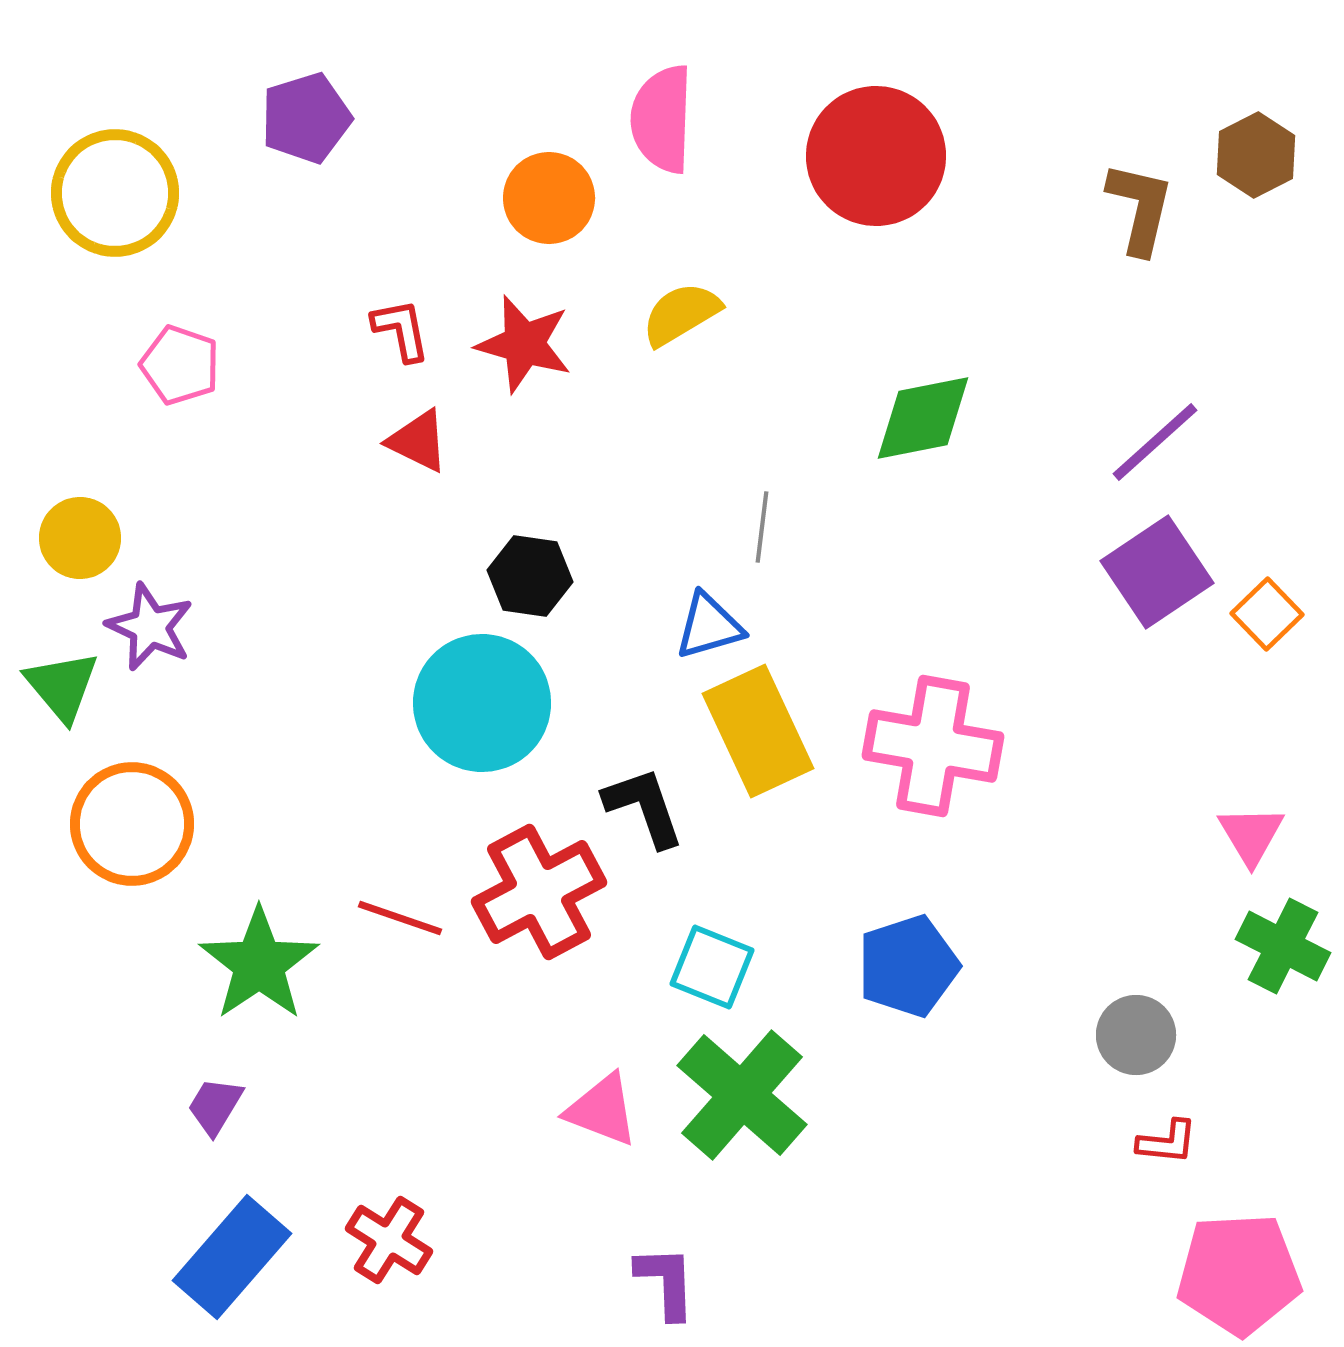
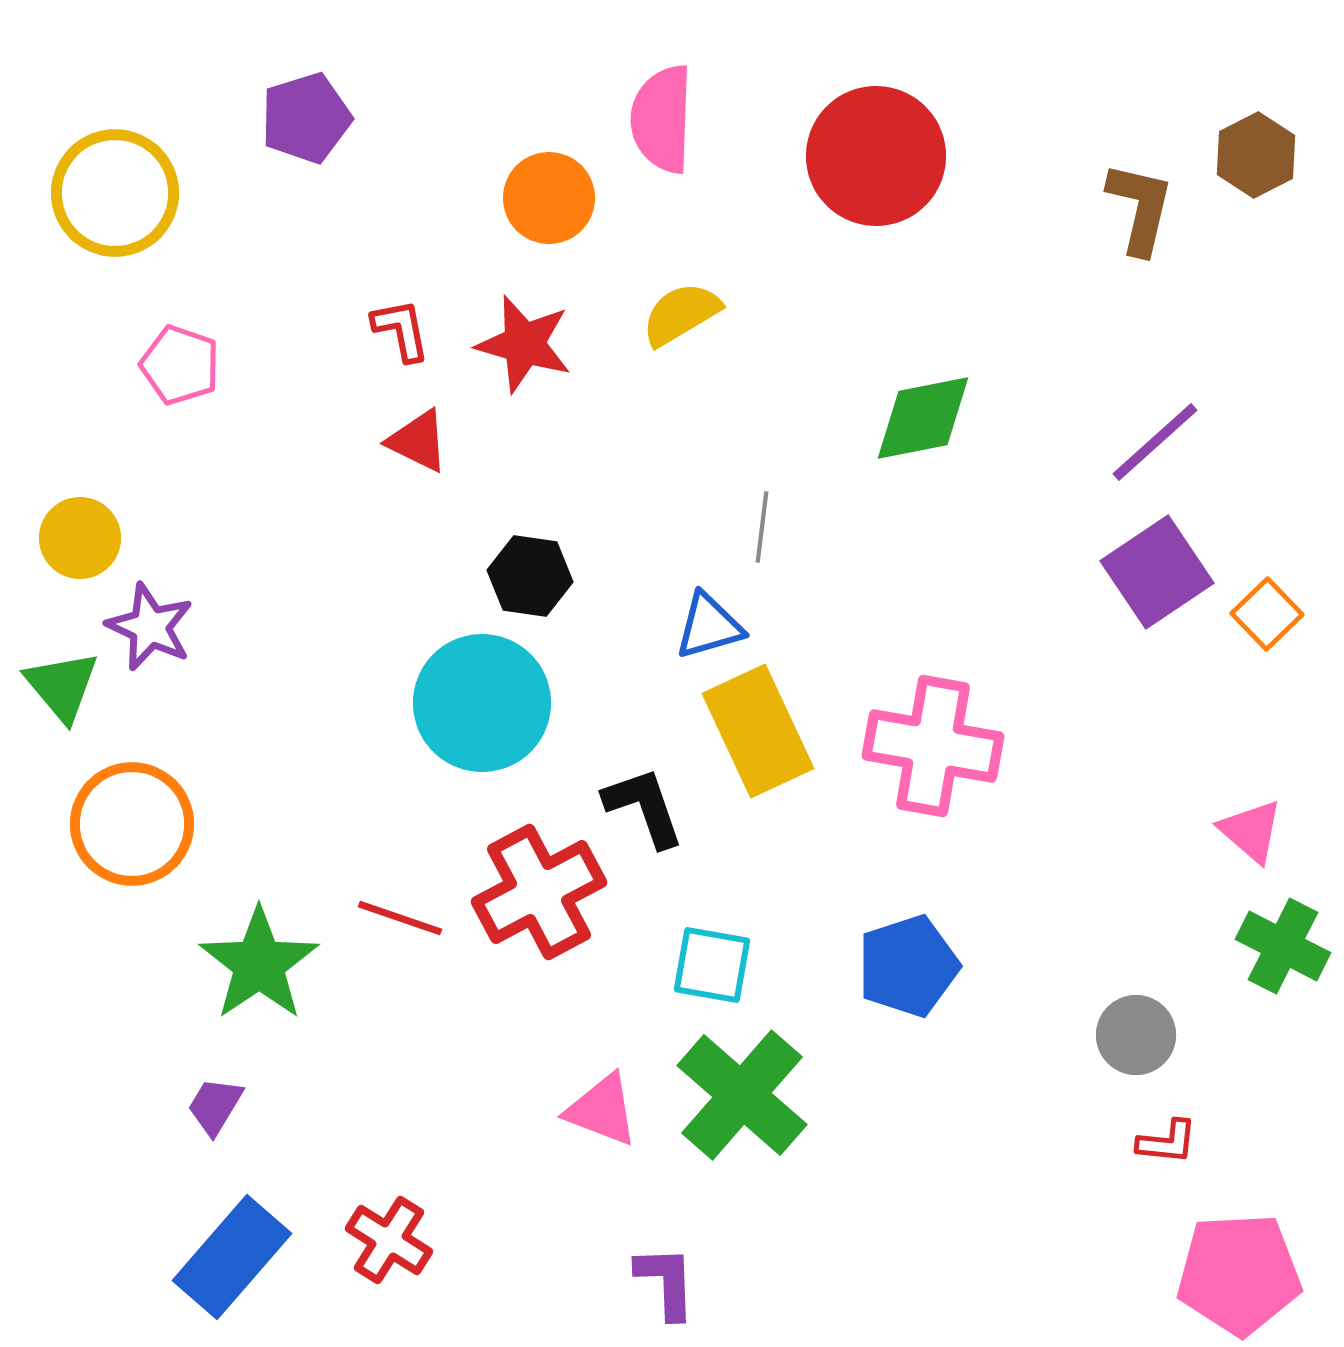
pink triangle at (1251, 835): moved 4 px up; rotated 18 degrees counterclockwise
cyan square at (712, 967): moved 2 px up; rotated 12 degrees counterclockwise
